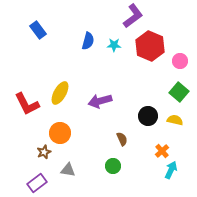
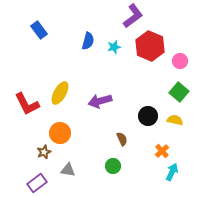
blue rectangle: moved 1 px right
cyan star: moved 2 px down; rotated 16 degrees counterclockwise
cyan arrow: moved 1 px right, 2 px down
